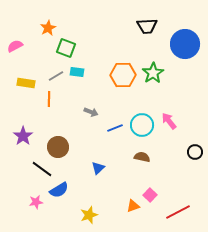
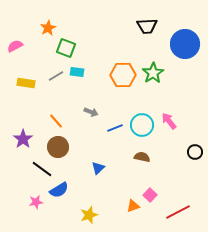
orange line: moved 7 px right, 22 px down; rotated 42 degrees counterclockwise
purple star: moved 3 px down
